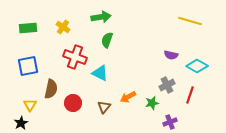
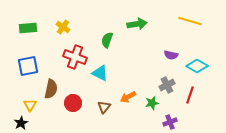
green arrow: moved 36 px right, 7 px down
